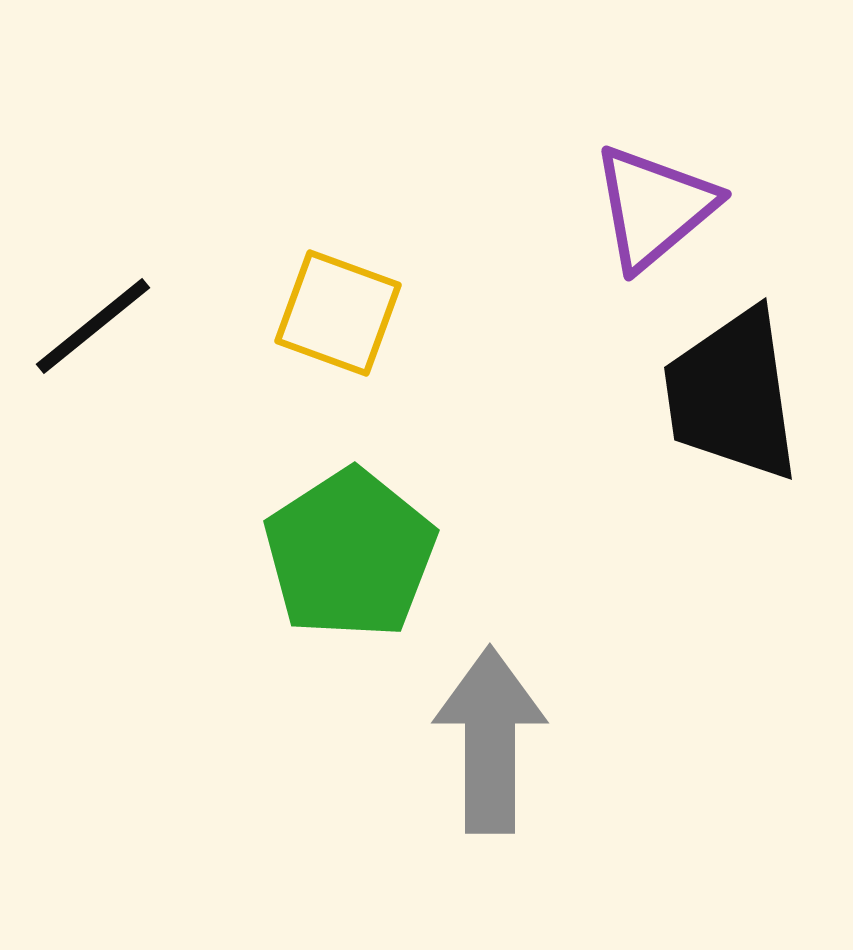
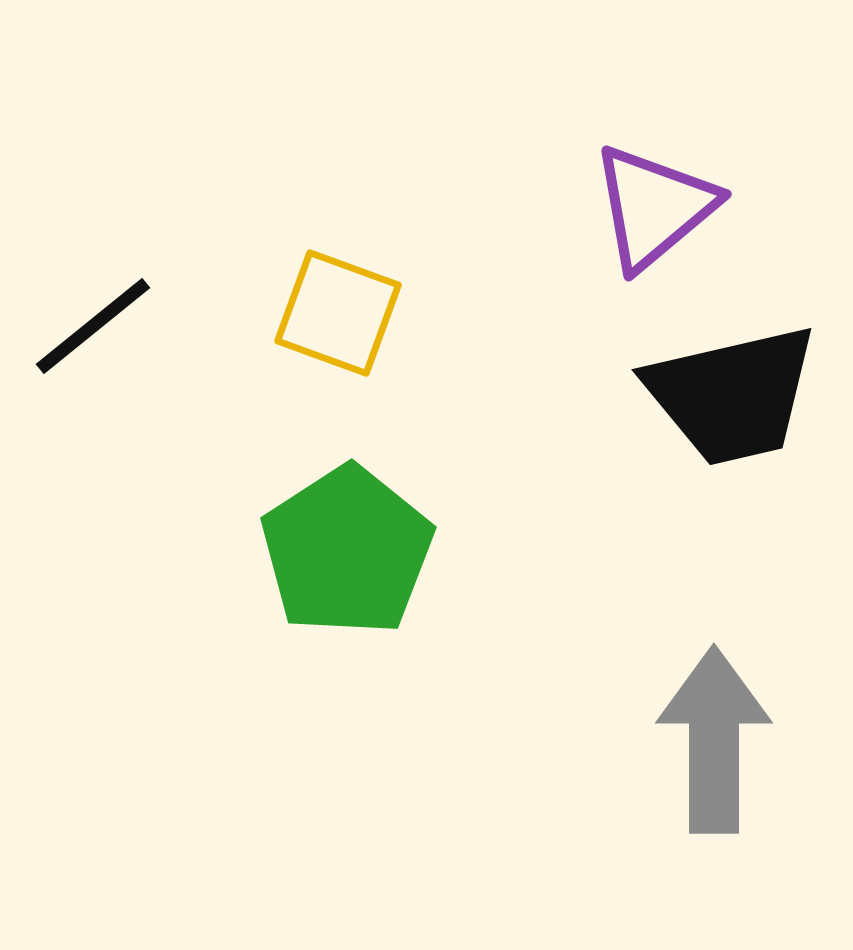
black trapezoid: rotated 95 degrees counterclockwise
green pentagon: moved 3 px left, 3 px up
gray arrow: moved 224 px right
